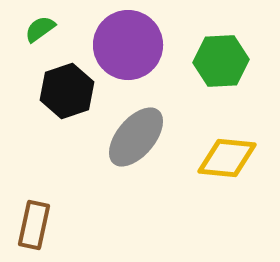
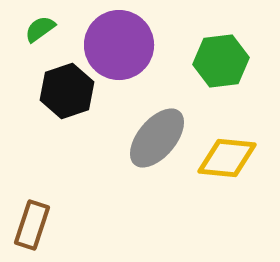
purple circle: moved 9 px left
green hexagon: rotated 4 degrees counterclockwise
gray ellipse: moved 21 px right, 1 px down
brown rectangle: moved 2 px left; rotated 6 degrees clockwise
